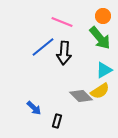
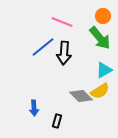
blue arrow: rotated 42 degrees clockwise
